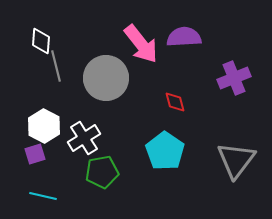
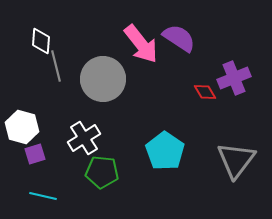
purple semicircle: moved 5 px left, 1 px down; rotated 36 degrees clockwise
gray circle: moved 3 px left, 1 px down
red diamond: moved 30 px right, 10 px up; rotated 15 degrees counterclockwise
white hexagon: moved 22 px left, 1 px down; rotated 12 degrees counterclockwise
green pentagon: rotated 16 degrees clockwise
